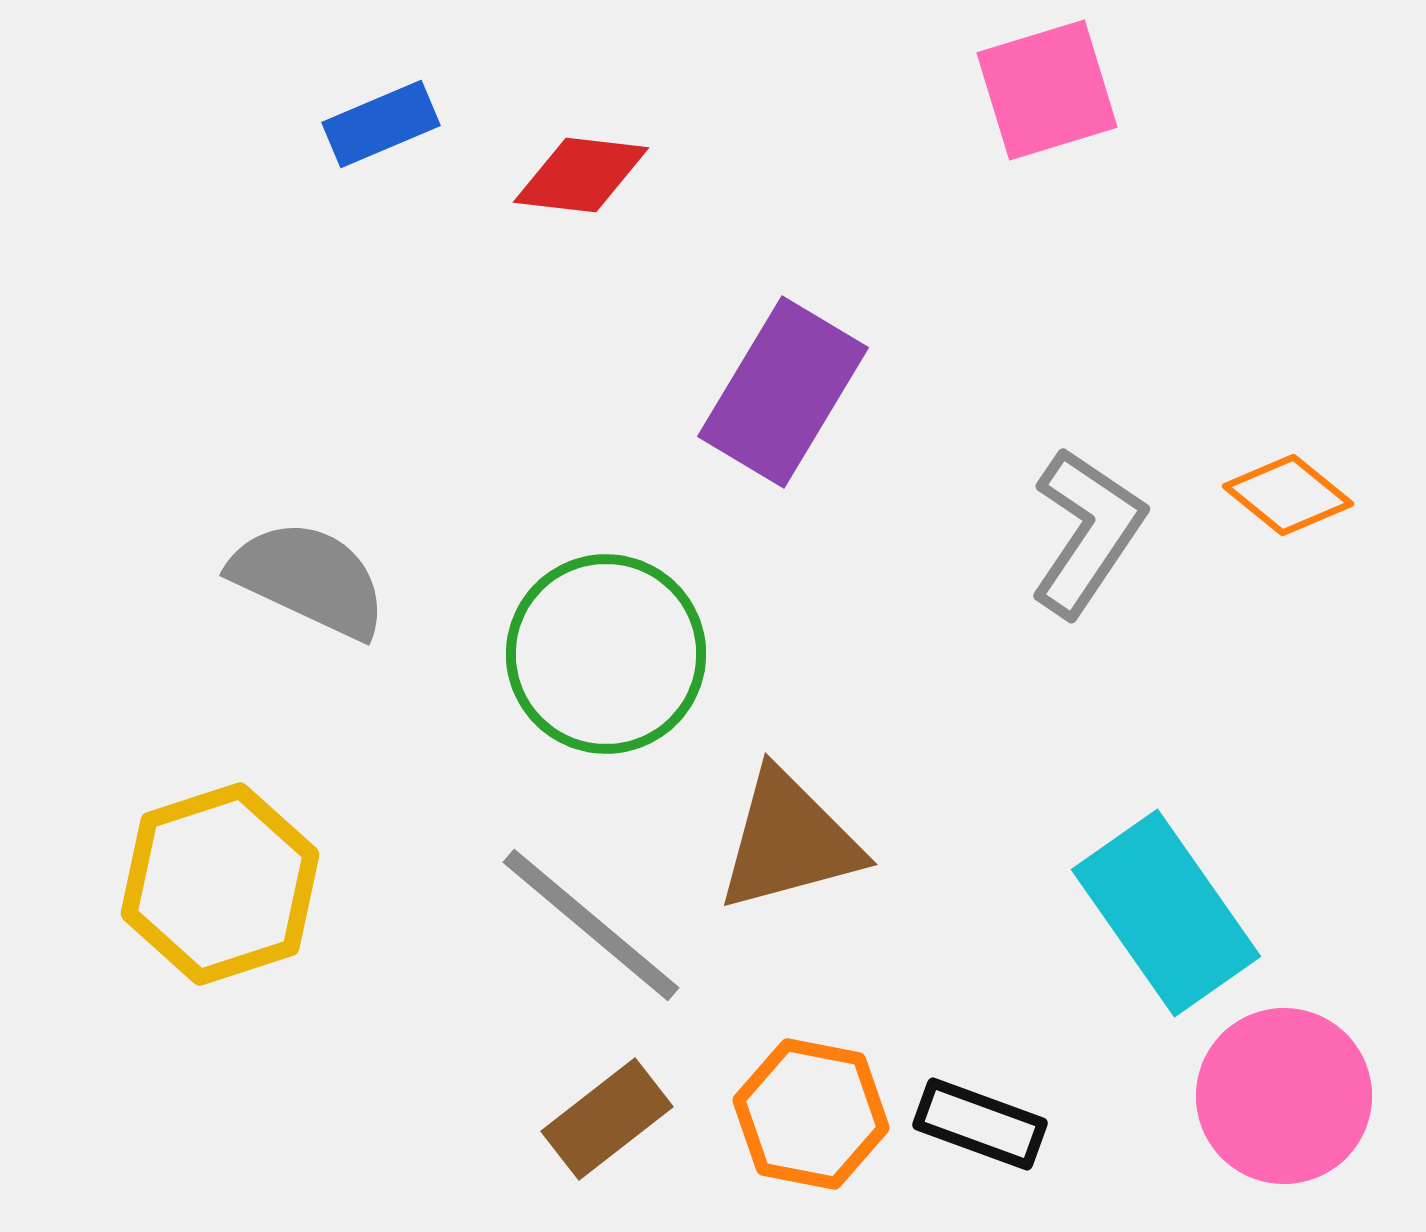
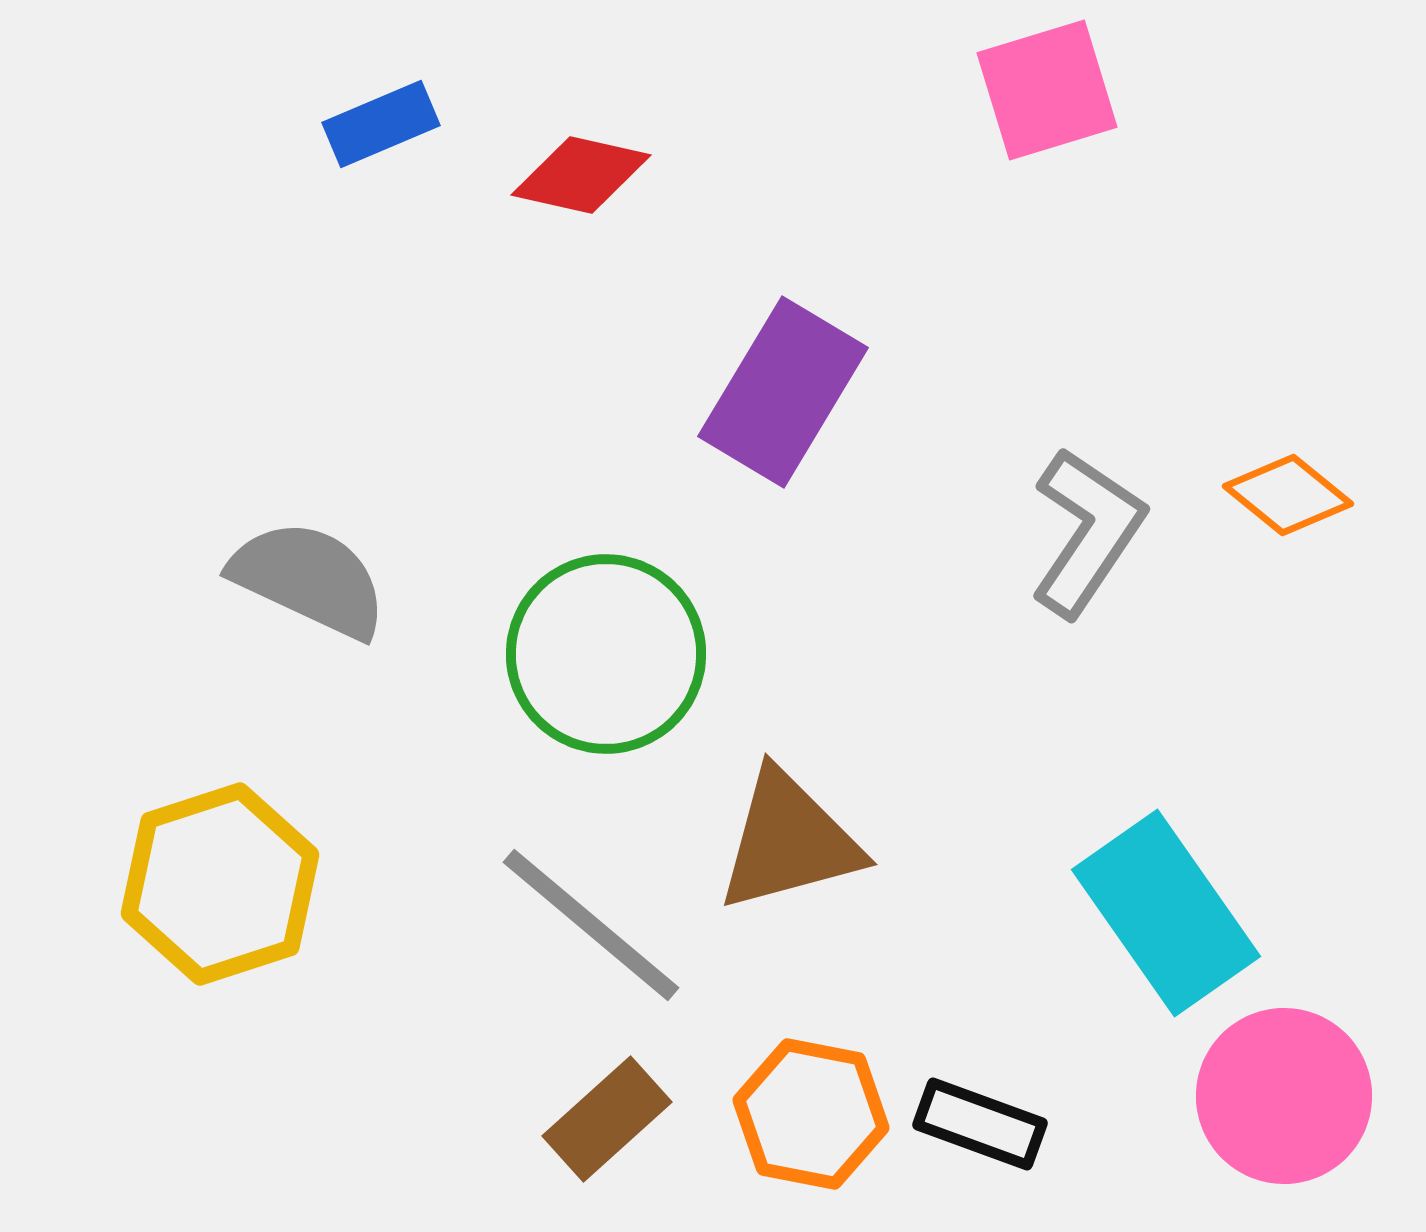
red diamond: rotated 6 degrees clockwise
brown rectangle: rotated 4 degrees counterclockwise
